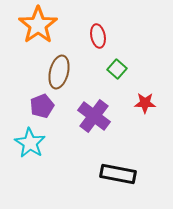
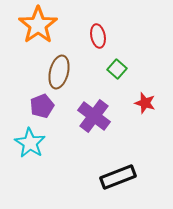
red star: rotated 15 degrees clockwise
black rectangle: moved 3 px down; rotated 32 degrees counterclockwise
